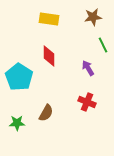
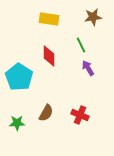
green line: moved 22 px left
red cross: moved 7 px left, 13 px down
